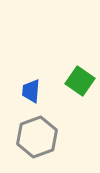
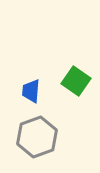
green square: moved 4 px left
